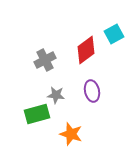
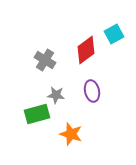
gray cross: rotated 30 degrees counterclockwise
